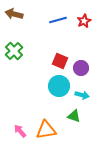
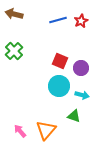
red star: moved 3 px left
orange triangle: rotated 40 degrees counterclockwise
